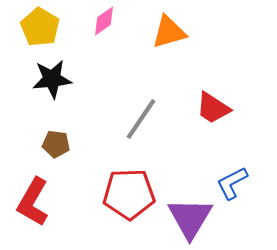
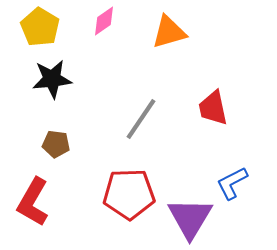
red trapezoid: rotated 45 degrees clockwise
